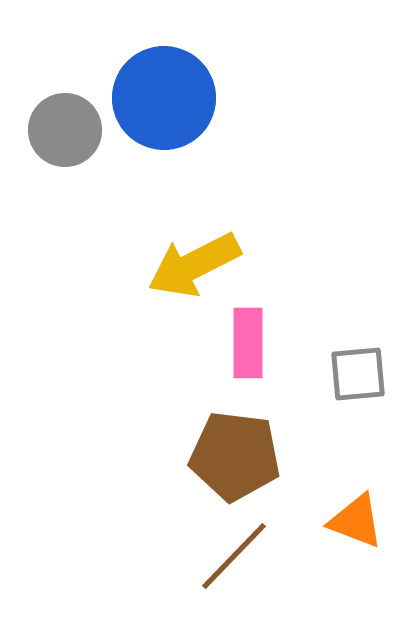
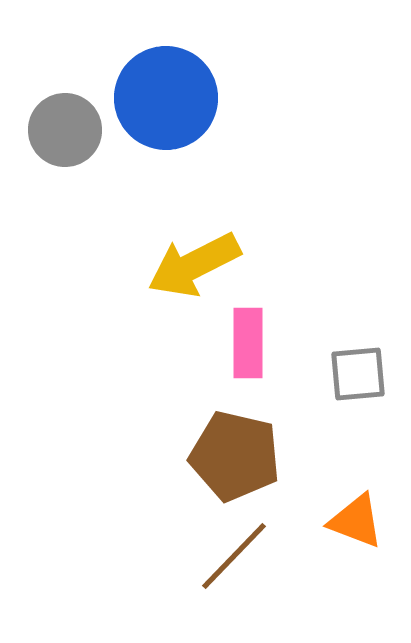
blue circle: moved 2 px right
brown pentagon: rotated 6 degrees clockwise
